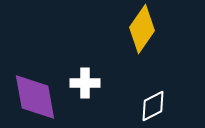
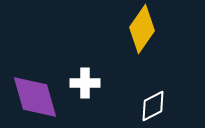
purple diamond: rotated 6 degrees counterclockwise
